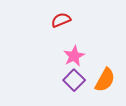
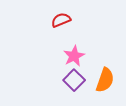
orange semicircle: rotated 10 degrees counterclockwise
